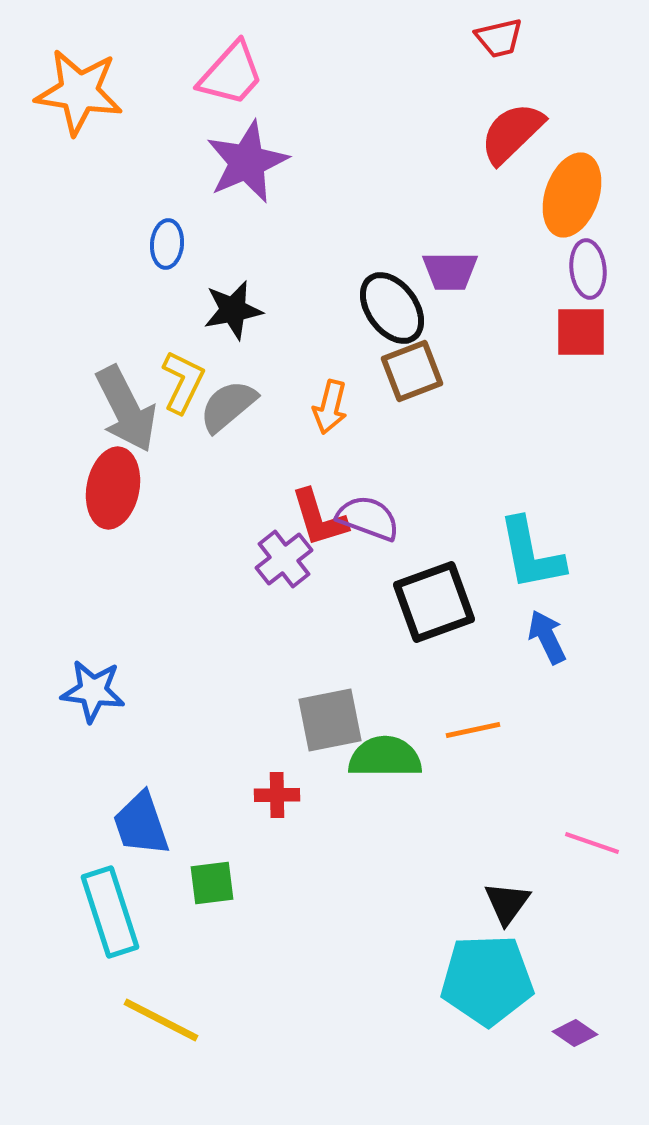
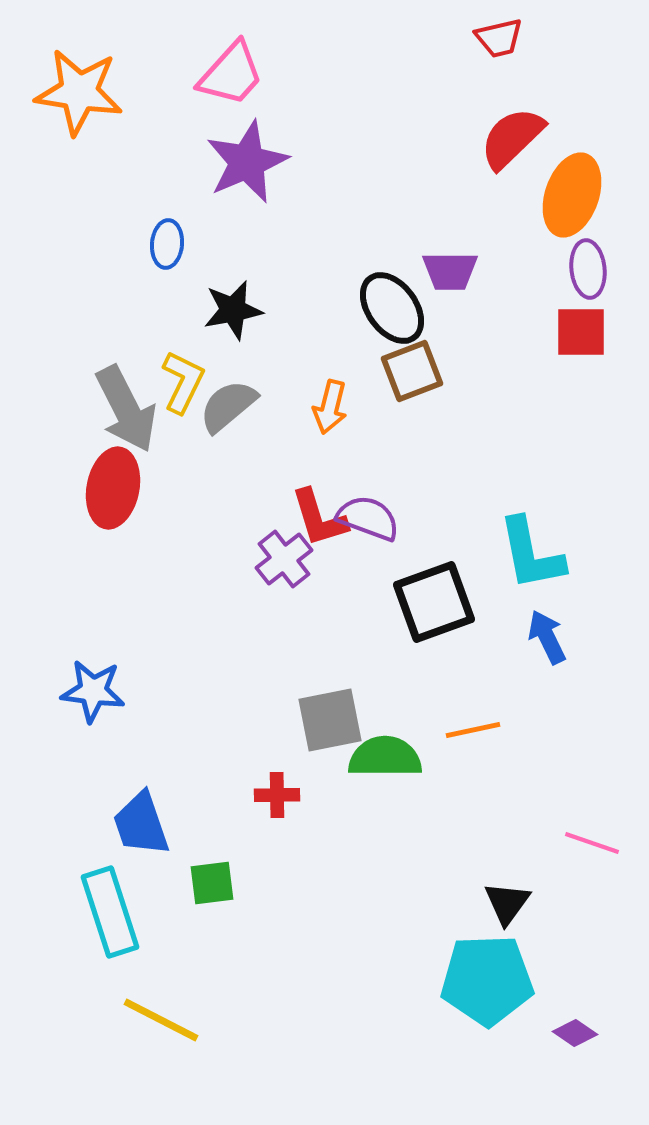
red semicircle: moved 5 px down
